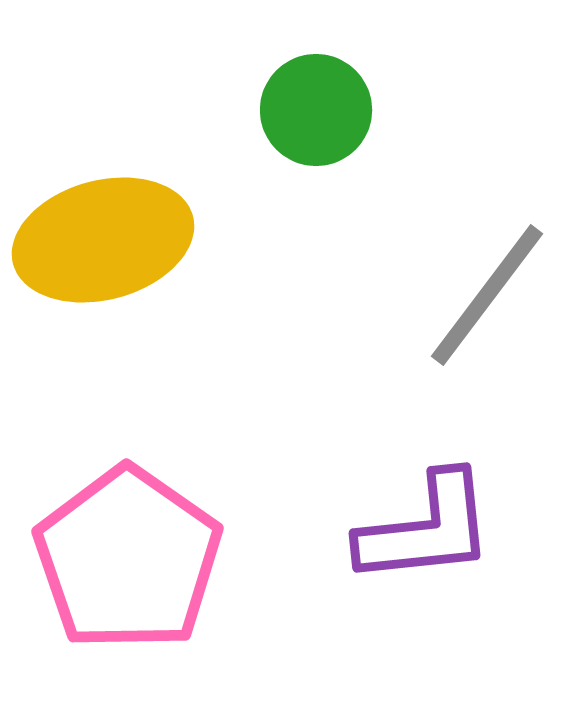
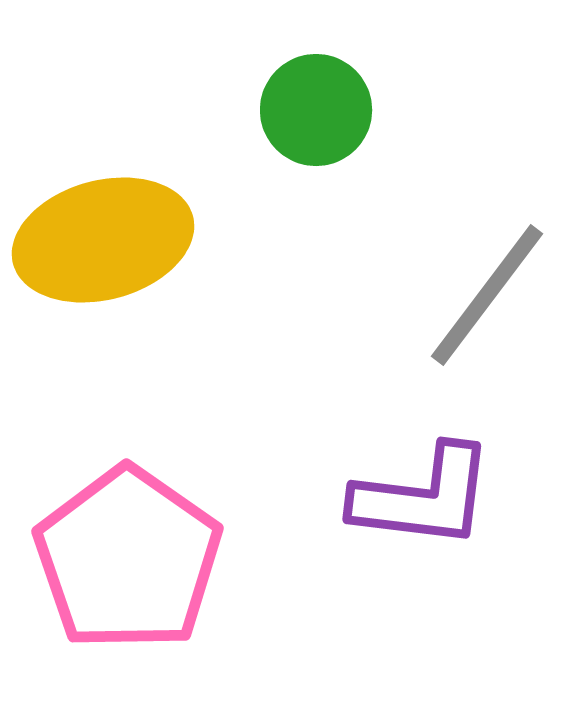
purple L-shape: moved 3 px left, 32 px up; rotated 13 degrees clockwise
